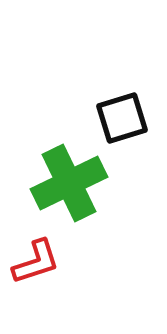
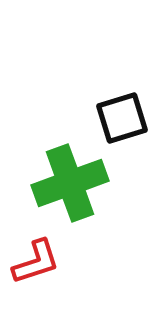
green cross: moved 1 px right; rotated 6 degrees clockwise
